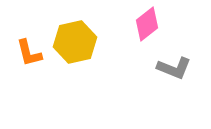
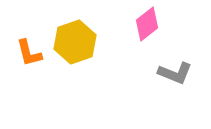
yellow hexagon: rotated 6 degrees counterclockwise
gray L-shape: moved 1 px right, 5 px down
